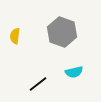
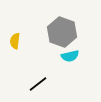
yellow semicircle: moved 5 px down
cyan semicircle: moved 4 px left, 16 px up
